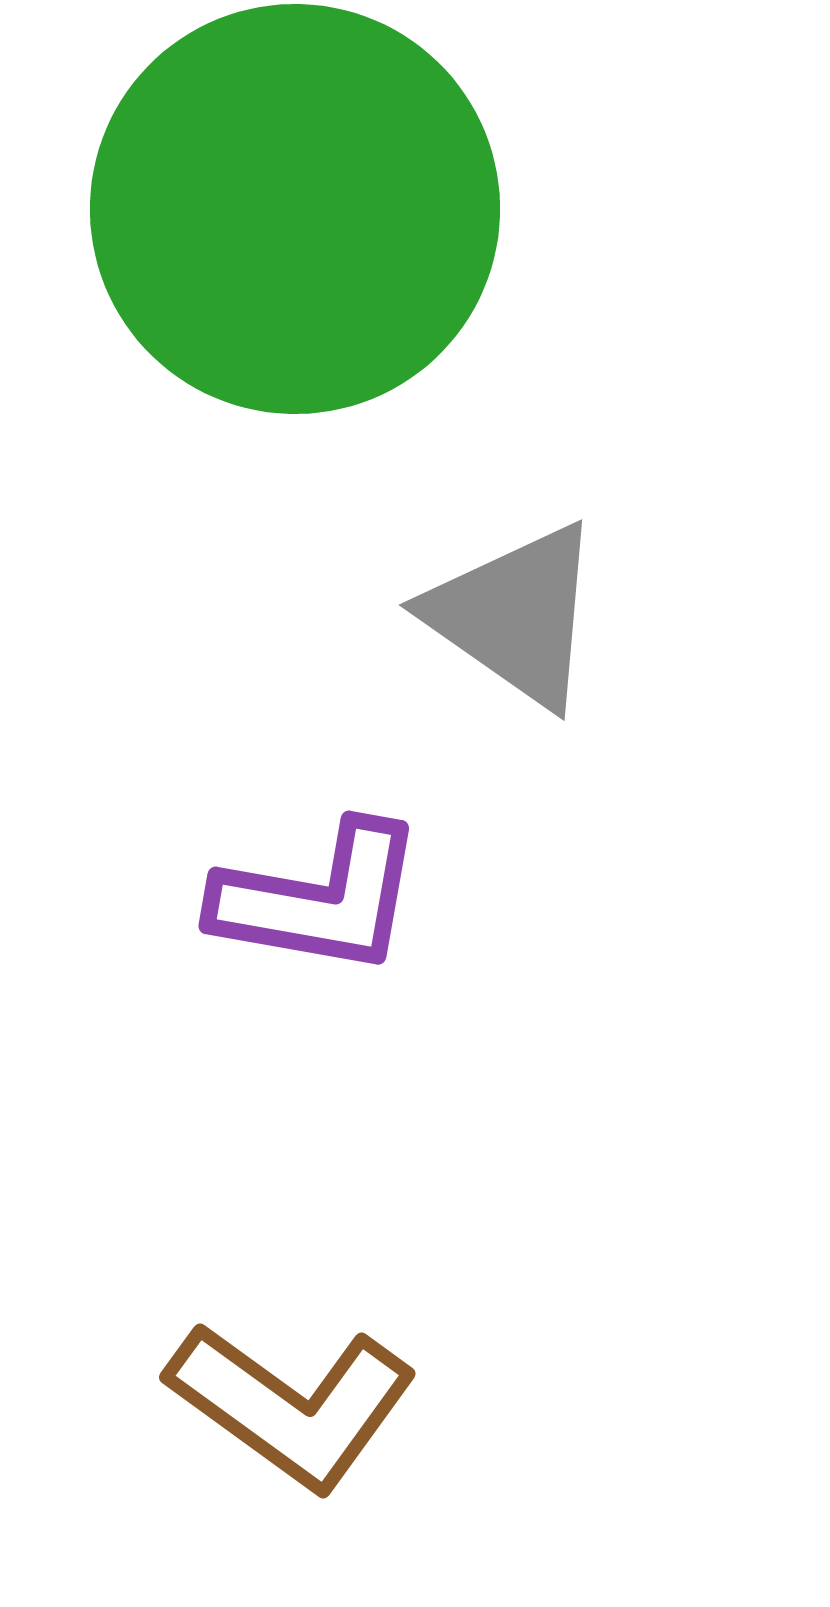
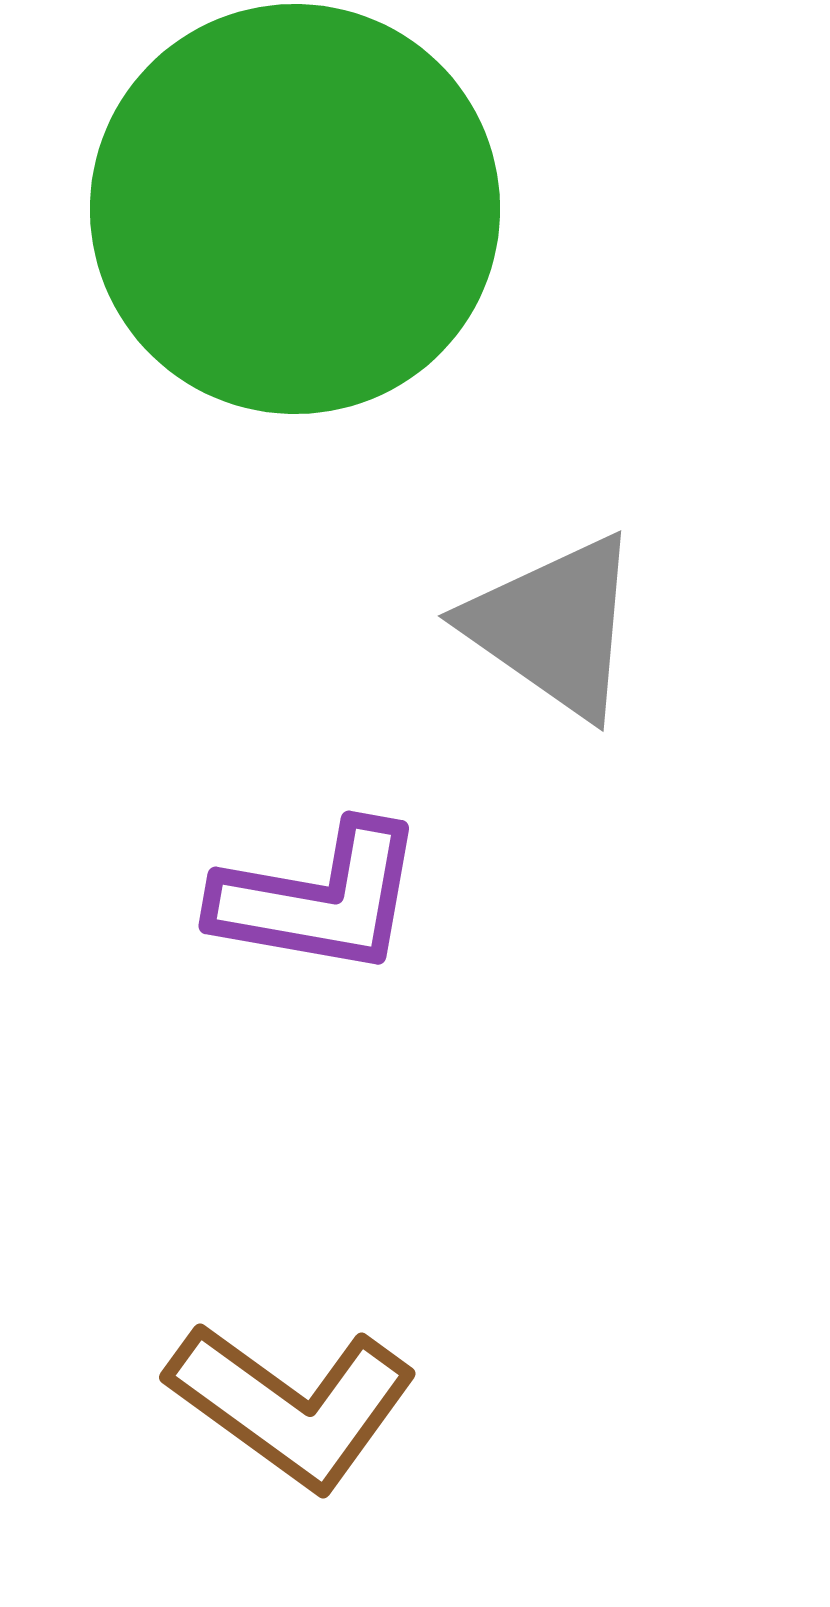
gray triangle: moved 39 px right, 11 px down
